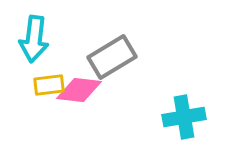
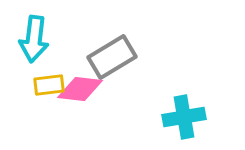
pink diamond: moved 1 px right, 1 px up
